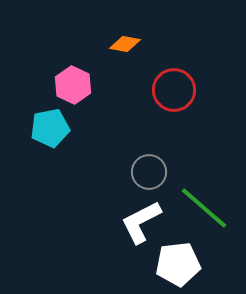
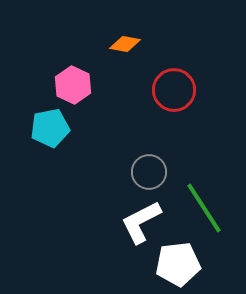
green line: rotated 16 degrees clockwise
